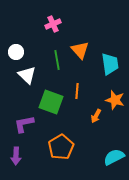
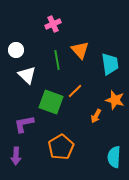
white circle: moved 2 px up
orange line: moved 2 px left; rotated 42 degrees clockwise
cyan semicircle: rotated 60 degrees counterclockwise
